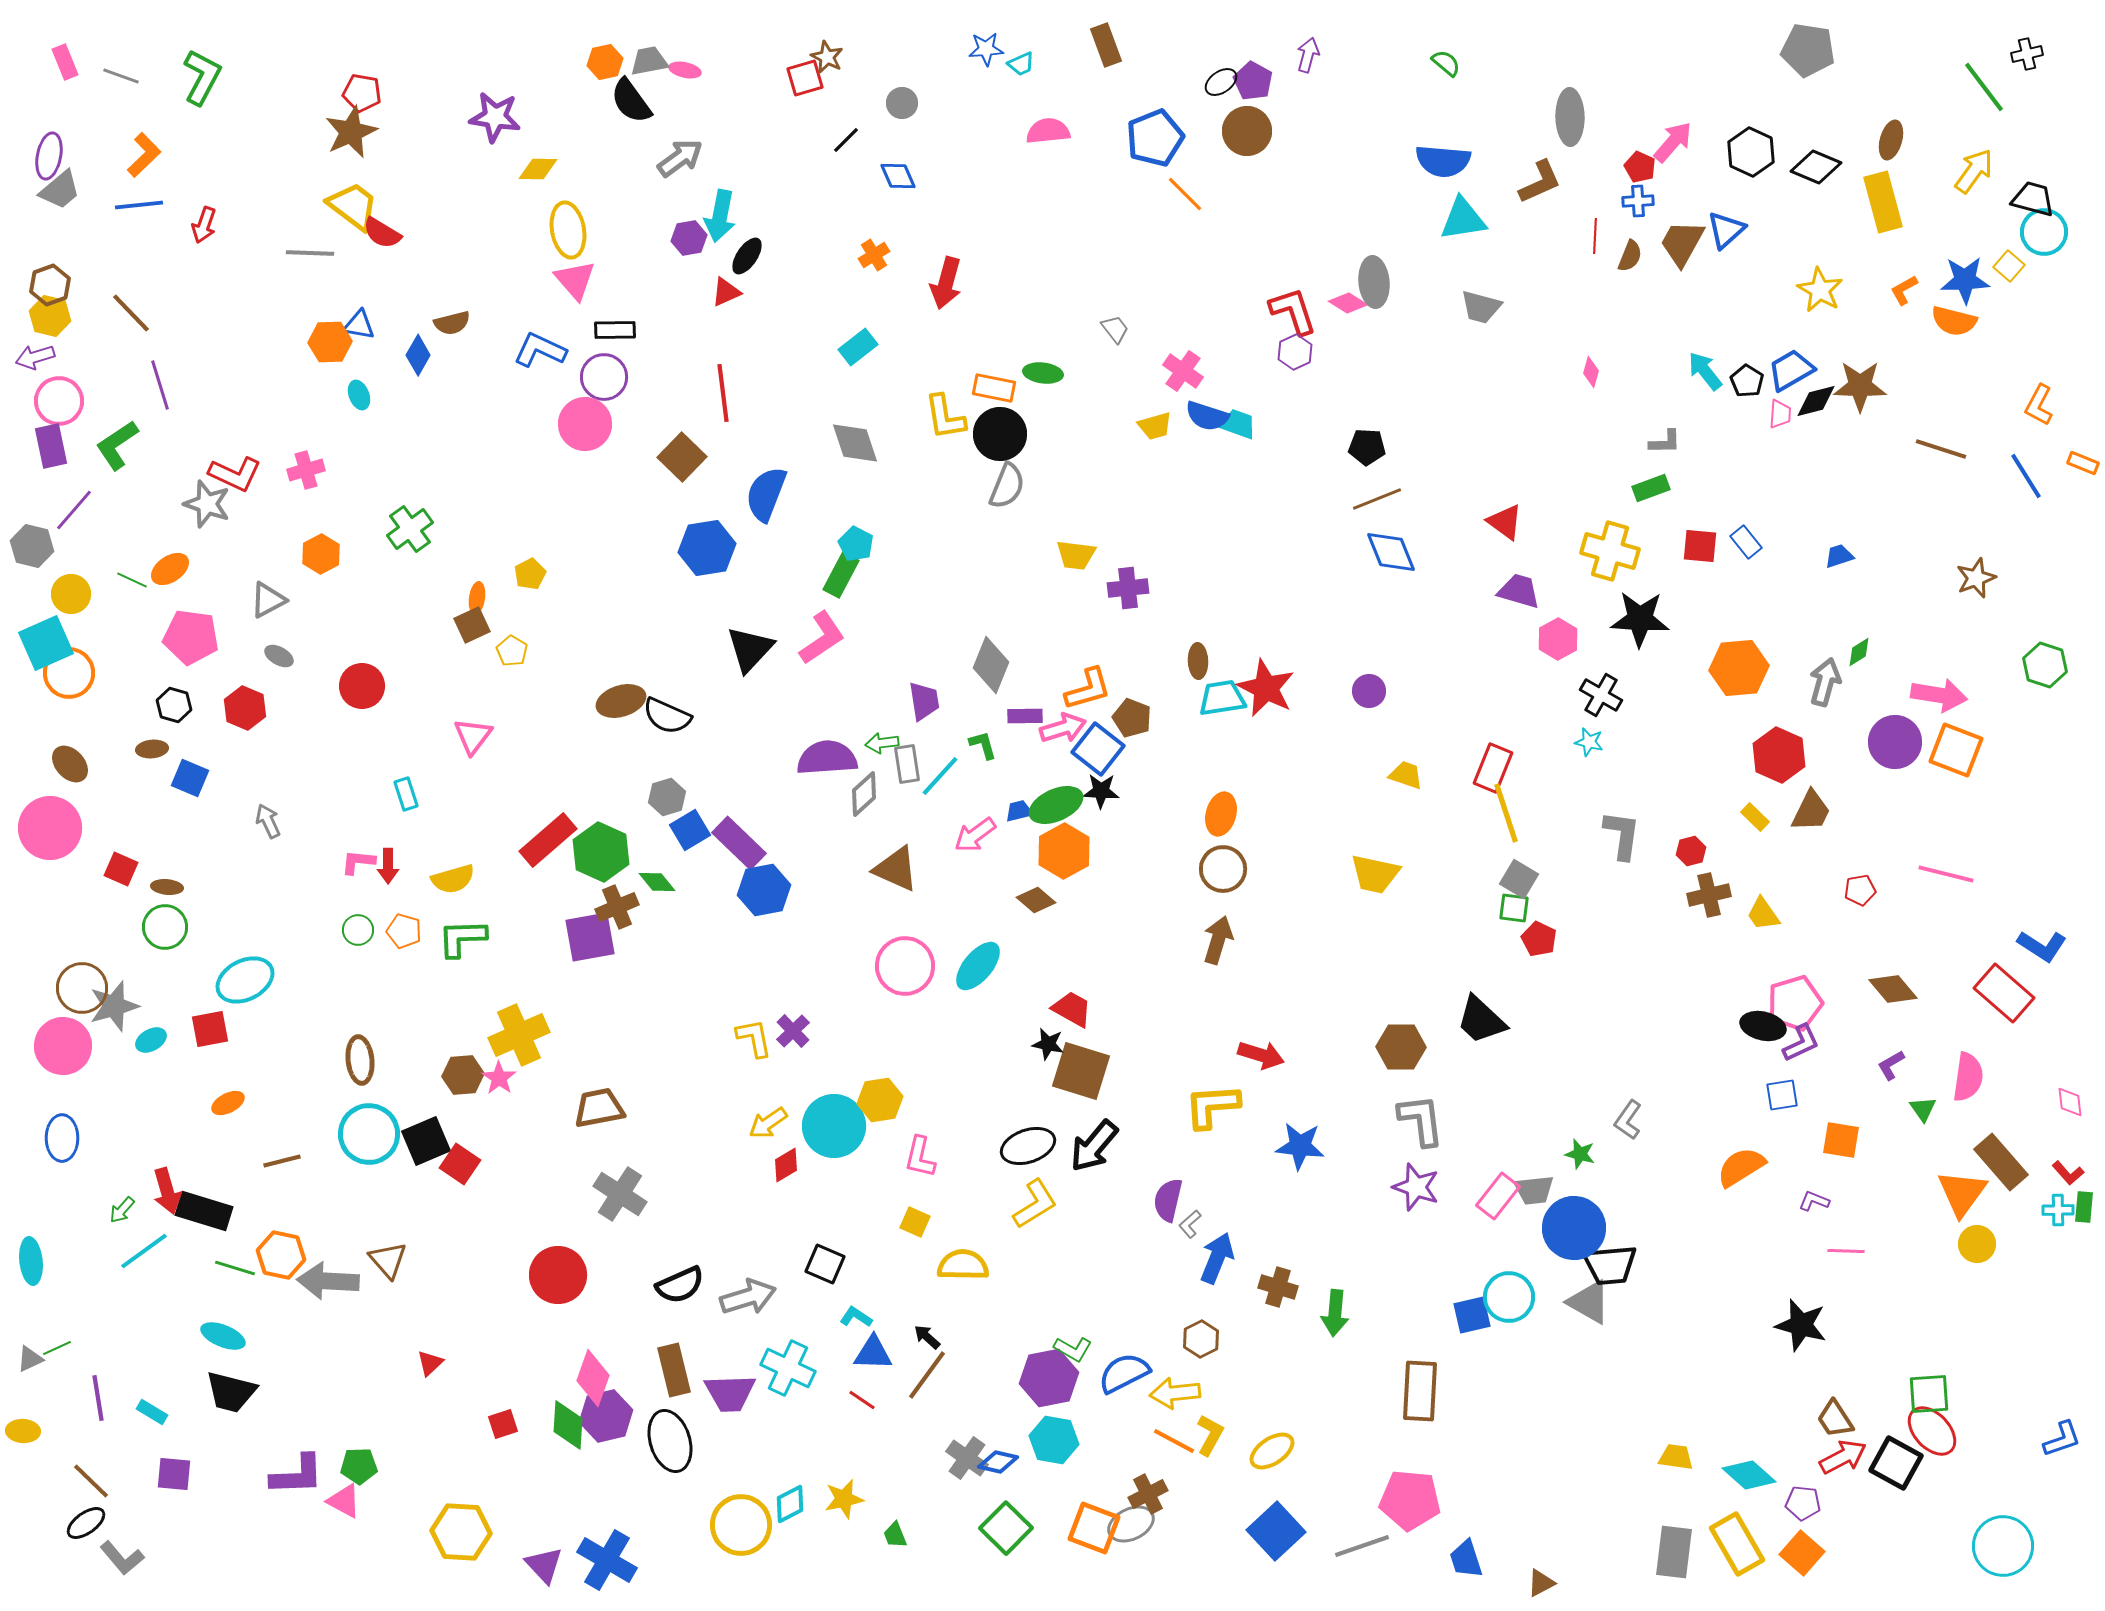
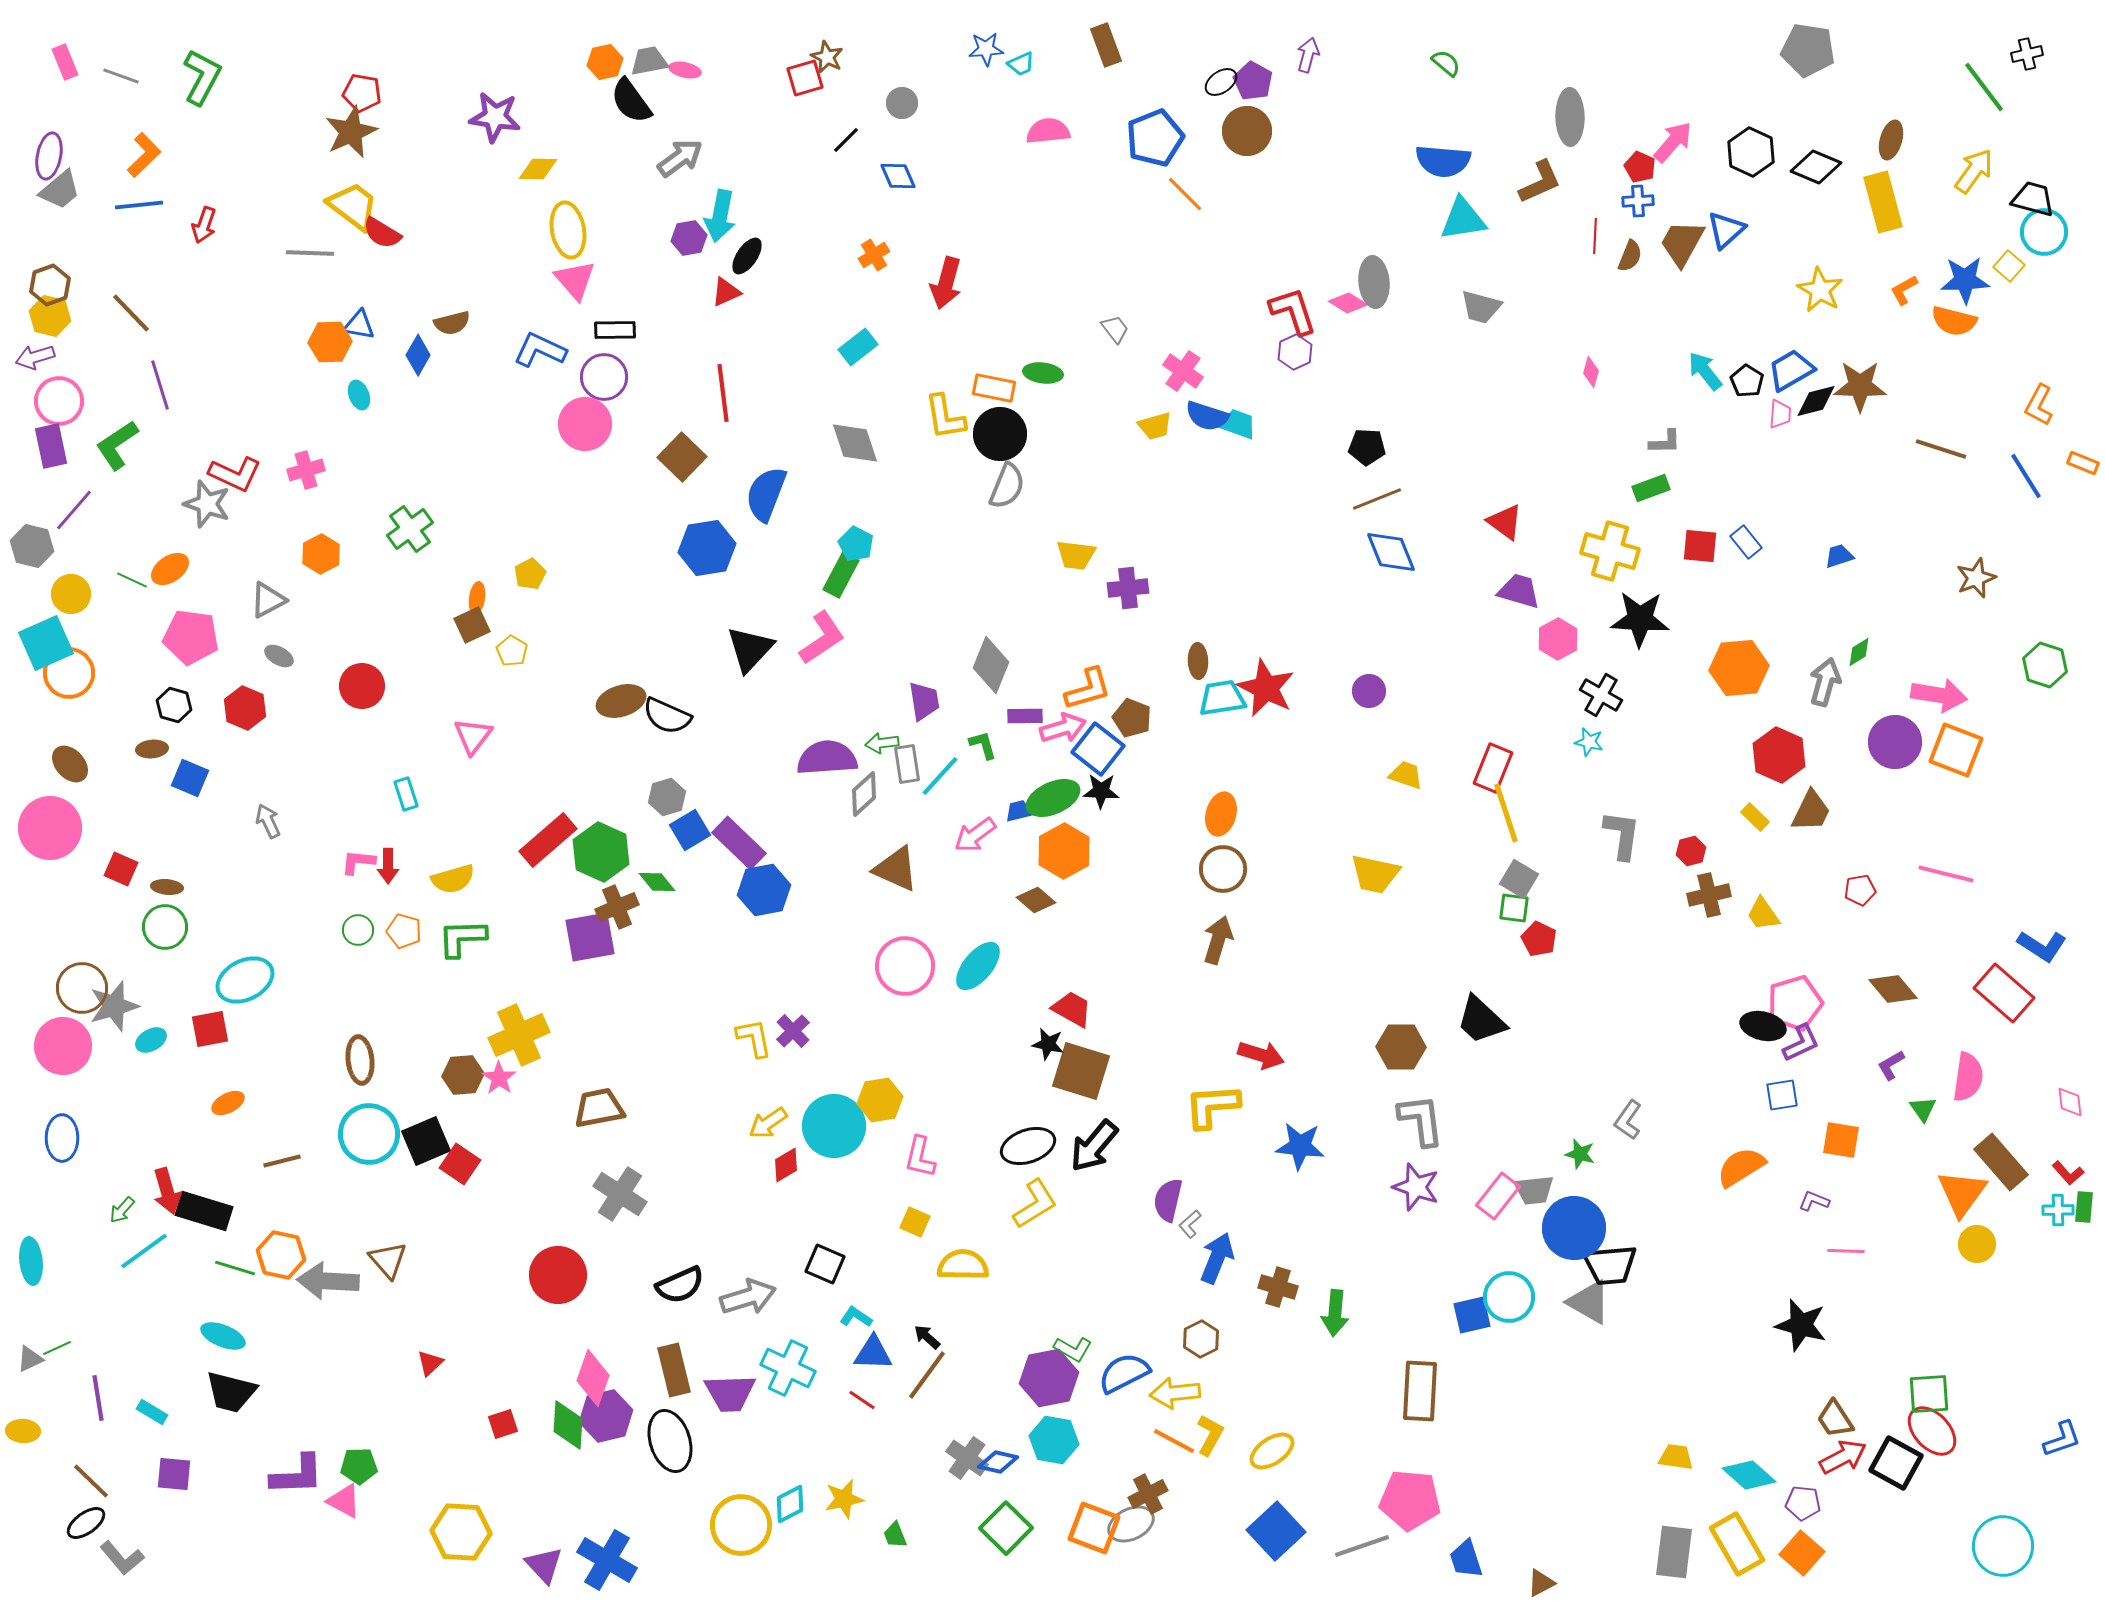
green ellipse at (1056, 805): moved 3 px left, 7 px up
